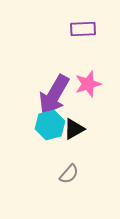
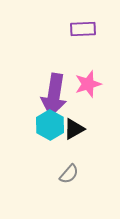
purple arrow: rotated 21 degrees counterclockwise
cyan hexagon: rotated 16 degrees counterclockwise
